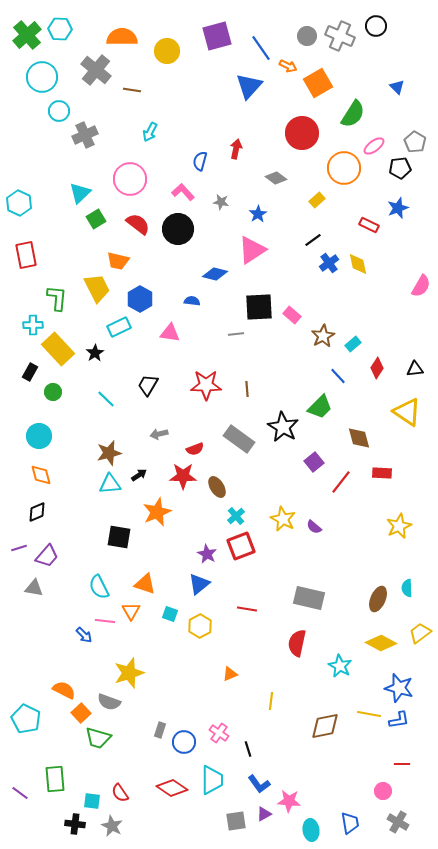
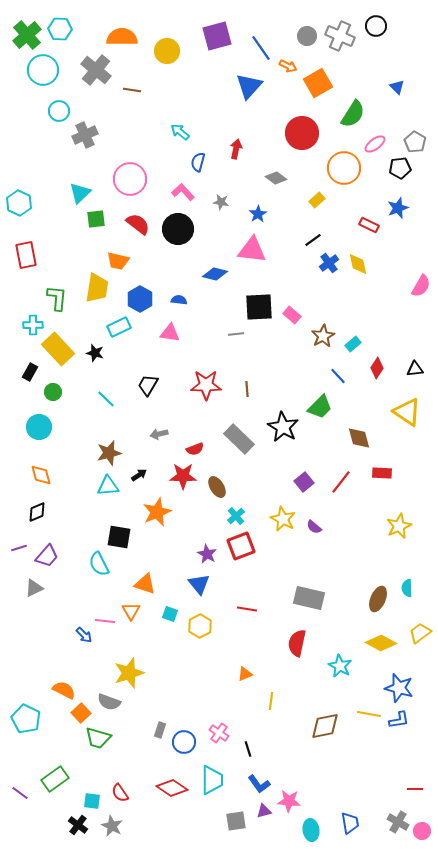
cyan circle at (42, 77): moved 1 px right, 7 px up
cyan arrow at (150, 132): moved 30 px right; rotated 102 degrees clockwise
pink ellipse at (374, 146): moved 1 px right, 2 px up
blue semicircle at (200, 161): moved 2 px left, 1 px down
green square at (96, 219): rotated 24 degrees clockwise
pink triangle at (252, 250): rotated 40 degrees clockwise
yellow trapezoid at (97, 288): rotated 36 degrees clockwise
blue semicircle at (192, 301): moved 13 px left, 1 px up
black star at (95, 353): rotated 24 degrees counterclockwise
cyan circle at (39, 436): moved 9 px up
gray rectangle at (239, 439): rotated 8 degrees clockwise
purple square at (314, 462): moved 10 px left, 20 px down
cyan triangle at (110, 484): moved 2 px left, 2 px down
blue triangle at (199, 584): rotated 30 degrees counterclockwise
cyan semicircle at (99, 587): moved 23 px up
gray triangle at (34, 588): rotated 36 degrees counterclockwise
orange triangle at (230, 674): moved 15 px right
red line at (402, 764): moved 13 px right, 25 px down
green rectangle at (55, 779): rotated 60 degrees clockwise
pink circle at (383, 791): moved 39 px right, 40 px down
purple triangle at (264, 814): moved 3 px up; rotated 14 degrees clockwise
black cross at (75, 824): moved 3 px right, 1 px down; rotated 30 degrees clockwise
